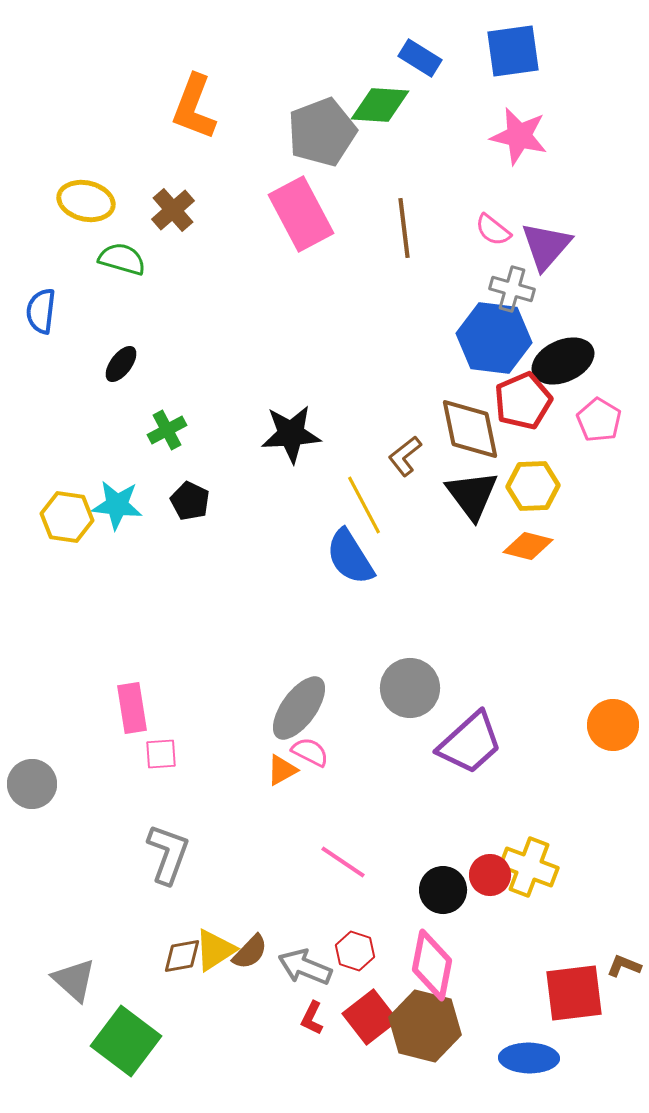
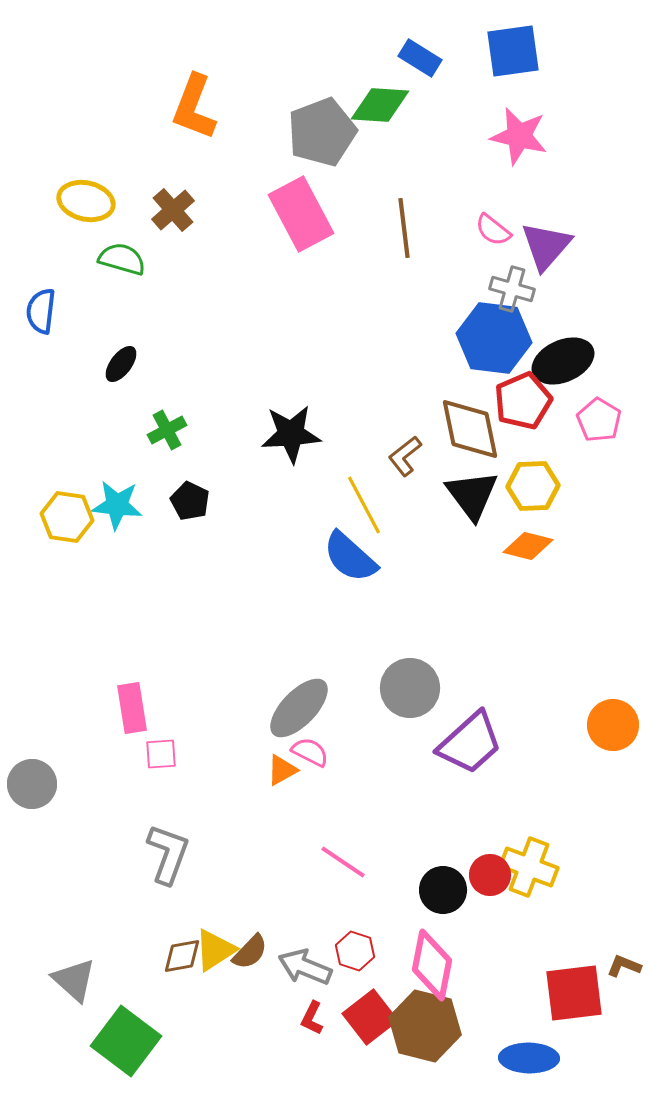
blue semicircle at (350, 557): rotated 16 degrees counterclockwise
gray ellipse at (299, 708): rotated 8 degrees clockwise
